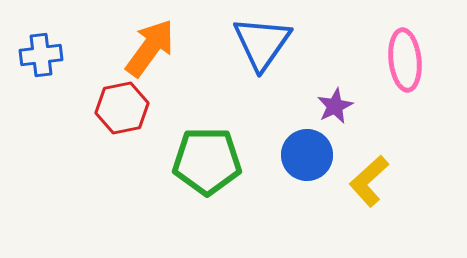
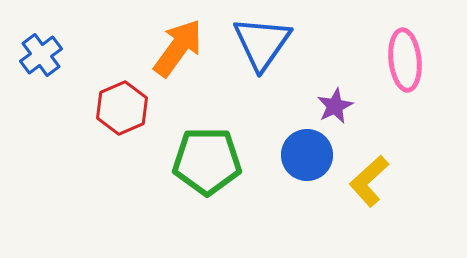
orange arrow: moved 28 px right
blue cross: rotated 30 degrees counterclockwise
red hexagon: rotated 12 degrees counterclockwise
